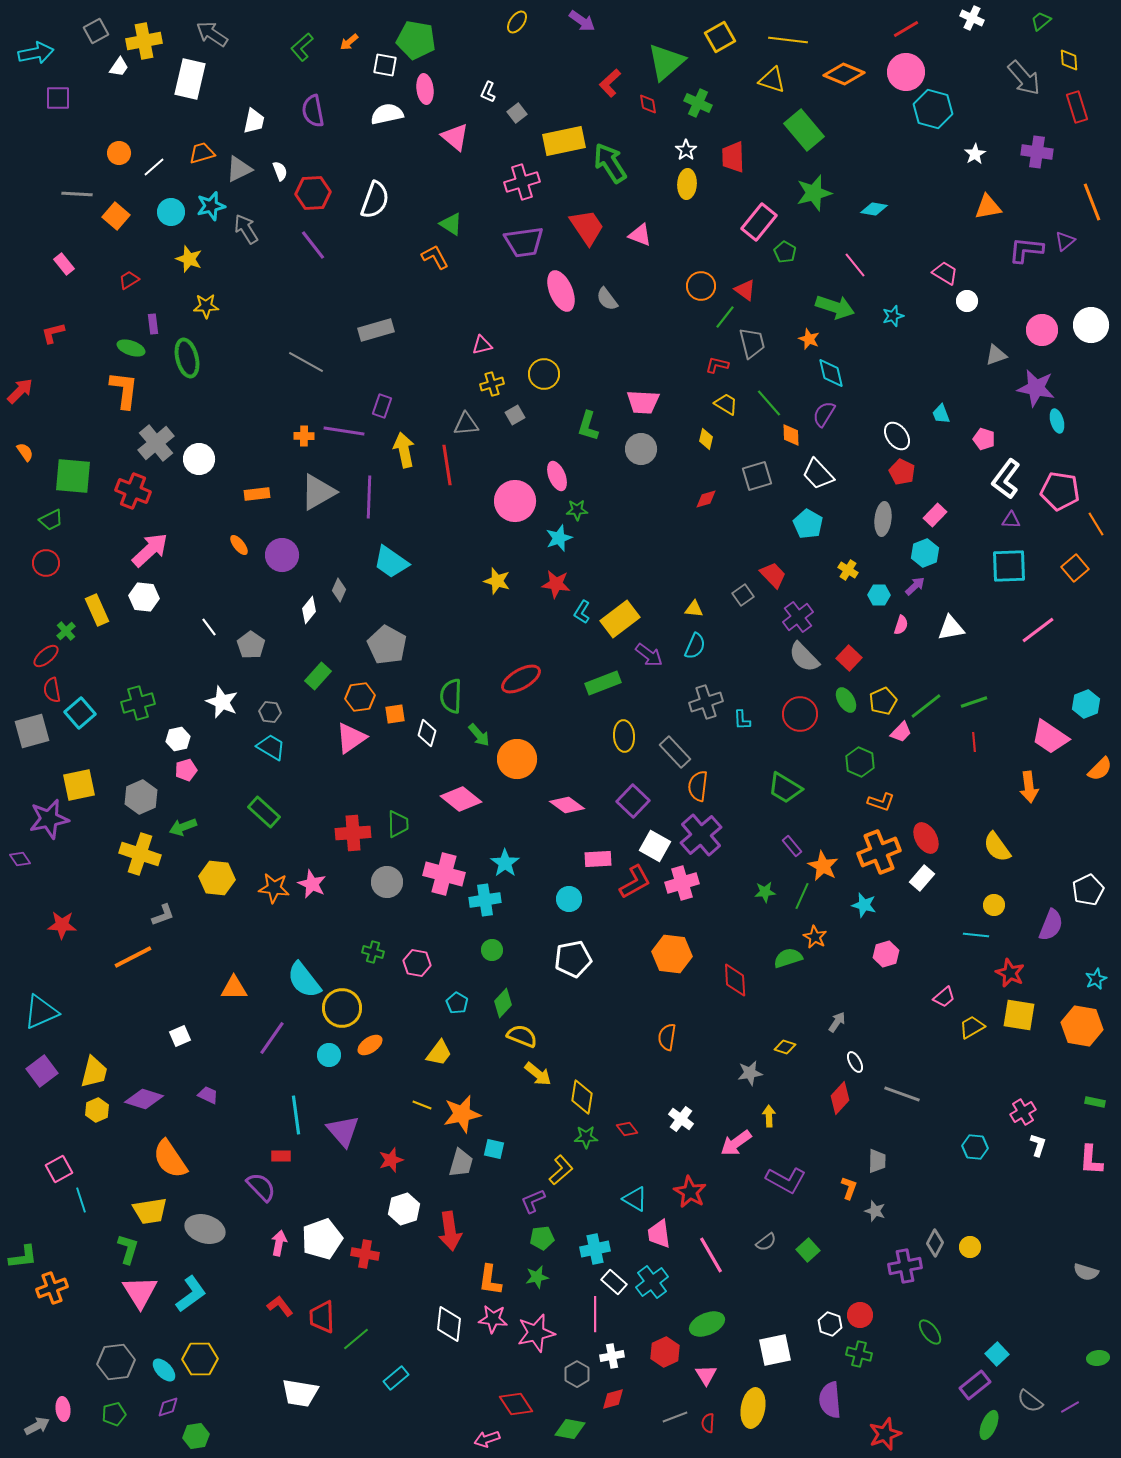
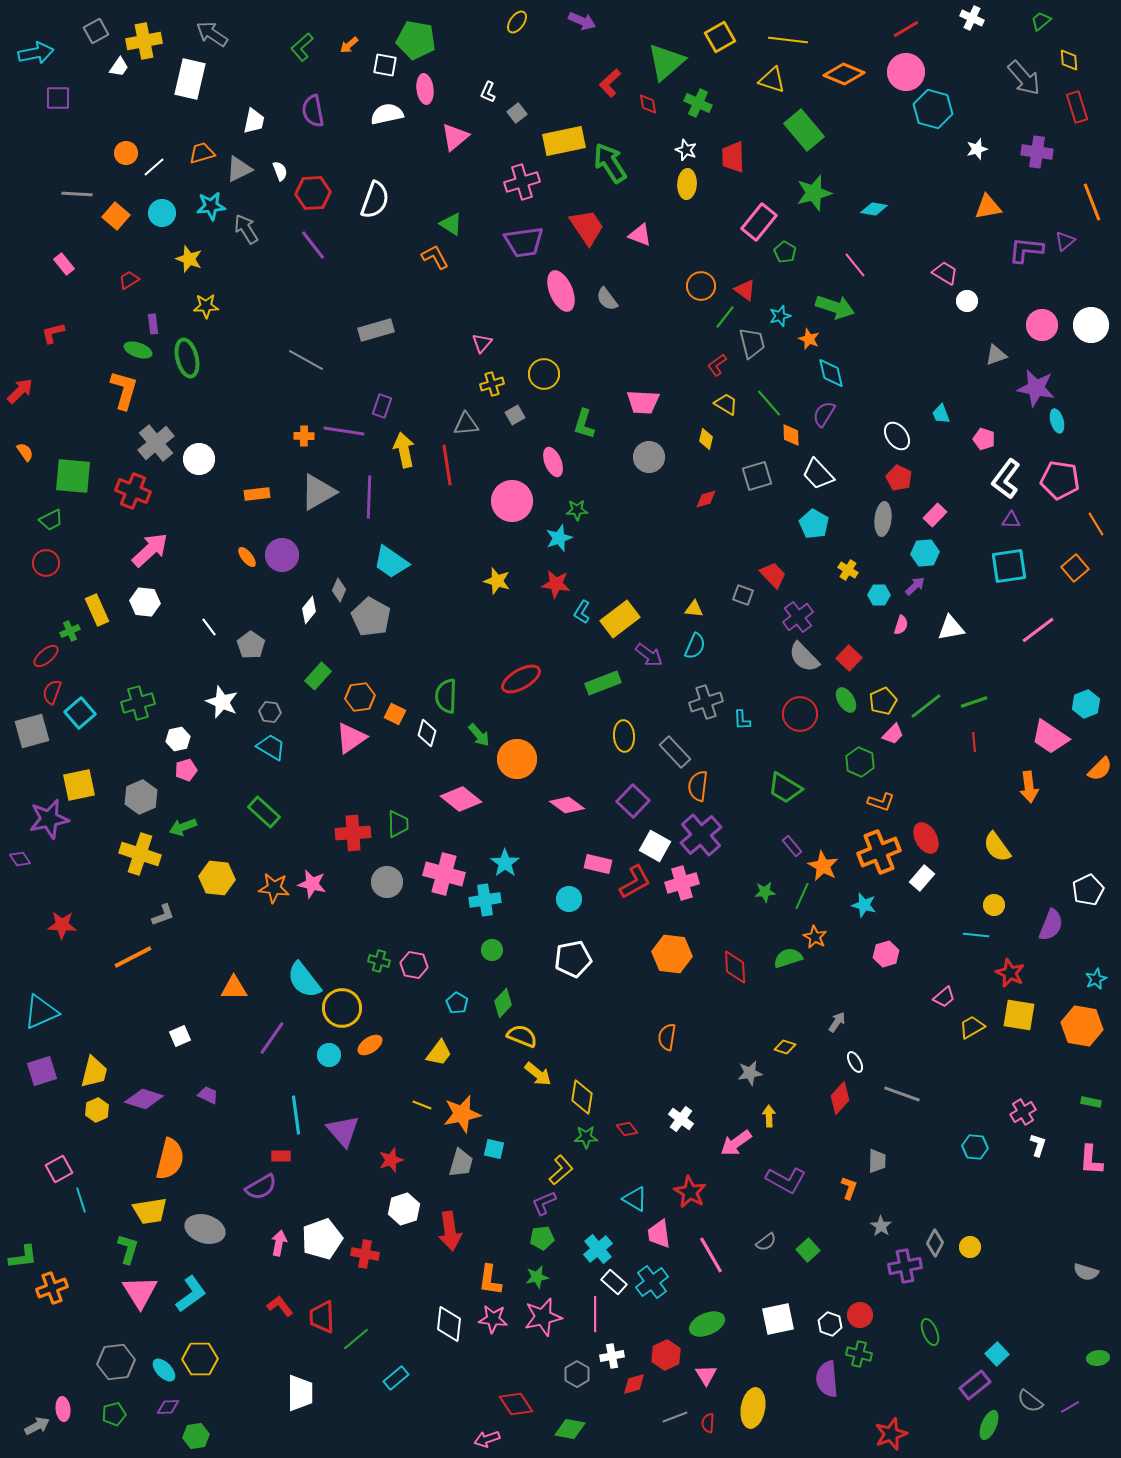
purple arrow at (582, 21): rotated 12 degrees counterclockwise
orange arrow at (349, 42): moved 3 px down
pink triangle at (455, 137): rotated 40 degrees clockwise
white star at (686, 150): rotated 15 degrees counterclockwise
orange circle at (119, 153): moved 7 px right
white star at (975, 154): moved 2 px right, 5 px up; rotated 15 degrees clockwise
cyan star at (211, 206): rotated 8 degrees clockwise
cyan circle at (171, 212): moved 9 px left, 1 px down
cyan star at (893, 316): moved 113 px left
pink circle at (1042, 330): moved 5 px up
pink triangle at (482, 345): moved 2 px up; rotated 35 degrees counterclockwise
green ellipse at (131, 348): moved 7 px right, 2 px down
gray line at (306, 362): moved 2 px up
red L-shape at (717, 365): rotated 50 degrees counterclockwise
orange L-shape at (124, 390): rotated 9 degrees clockwise
green L-shape at (588, 426): moved 4 px left, 2 px up
gray circle at (641, 449): moved 8 px right, 8 px down
red pentagon at (902, 472): moved 3 px left, 6 px down
pink ellipse at (557, 476): moved 4 px left, 14 px up
pink pentagon at (1060, 491): moved 11 px up
pink circle at (515, 501): moved 3 px left
cyan pentagon at (808, 524): moved 6 px right
orange ellipse at (239, 545): moved 8 px right, 12 px down
cyan hexagon at (925, 553): rotated 16 degrees clockwise
cyan square at (1009, 566): rotated 6 degrees counterclockwise
gray square at (743, 595): rotated 35 degrees counterclockwise
white hexagon at (144, 597): moved 1 px right, 5 px down
green cross at (66, 631): moved 4 px right; rotated 18 degrees clockwise
gray pentagon at (387, 645): moved 16 px left, 28 px up
red semicircle at (52, 690): moved 2 px down; rotated 30 degrees clockwise
green semicircle at (451, 696): moved 5 px left
orange square at (395, 714): rotated 35 degrees clockwise
pink trapezoid at (901, 732): moved 8 px left, 2 px down
pink rectangle at (598, 859): moved 5 px down; rotated 16 degrees clockwise
pink star at (312, 884): rotated 12 degrees counterclockwise
green cross at (373, 952): moved 6 px right, 9 px down
pink hexagon at (417, 963): moved 3 px left, 2 px down
red diamond at (735, 980): moved 13 px up
purple square at (42, 1071): rotated 20 degrees clockwise
green rectangle at (1095, 1102): moved 4 px left
orange semicircle at (170, 1159): rotated 132 degrees counterclockwise
purple semicircle at (261, 1187): rotated 104 degrees clockwise
purple L-shape at (533, 1201): moved 11 px right, 2 px down
gray star at (875, 1211): moved 6 px right, 15 px down; rotated 15 degrees clockwise
cyan cross at (595, 1249): moved 3 px right; rotated 28 degrees counterclockwise
green ellipse at (930, 1332): rotated 16 degrees clockwise
pink star at (536, 1333): moved 7 px right, 16 px up
white square at (775, 1350): moved 3 px right, 31 px up
red hexagon at (665, 1352): moved 1 px right, 3 px down
white trapezoid at (300, 1393): rotated 99 degrees counterclockwise
red diamond at (613, 1399): moved 21 px right, 15 px up
purple semicircle at (830, 1400): moved 3 px left, 21 px up
purple diamond at (168, 1407): rotated 15 degrees clockwise
red star at (885, 1434): moved 6 px right
